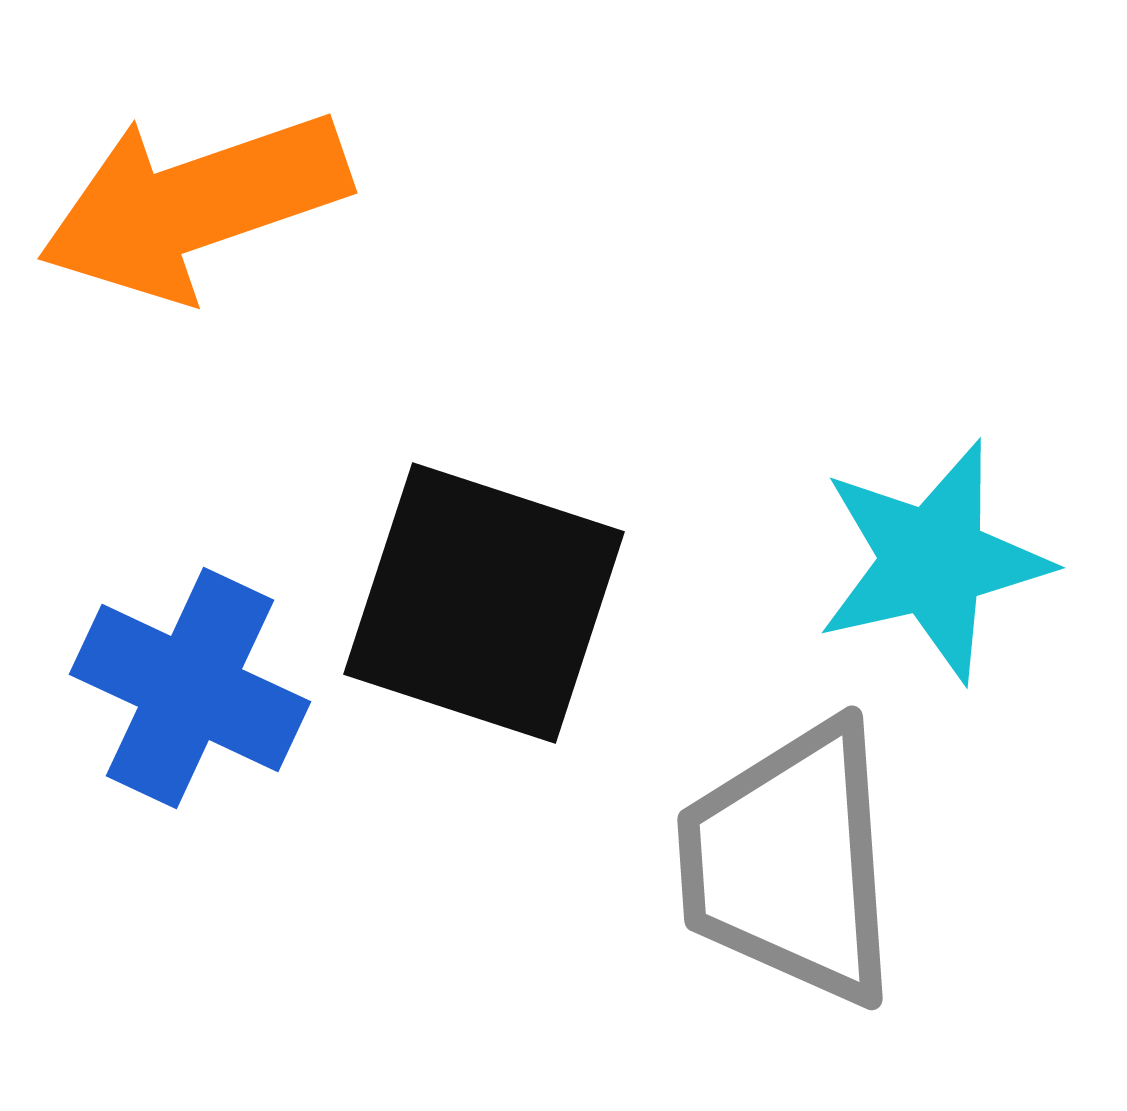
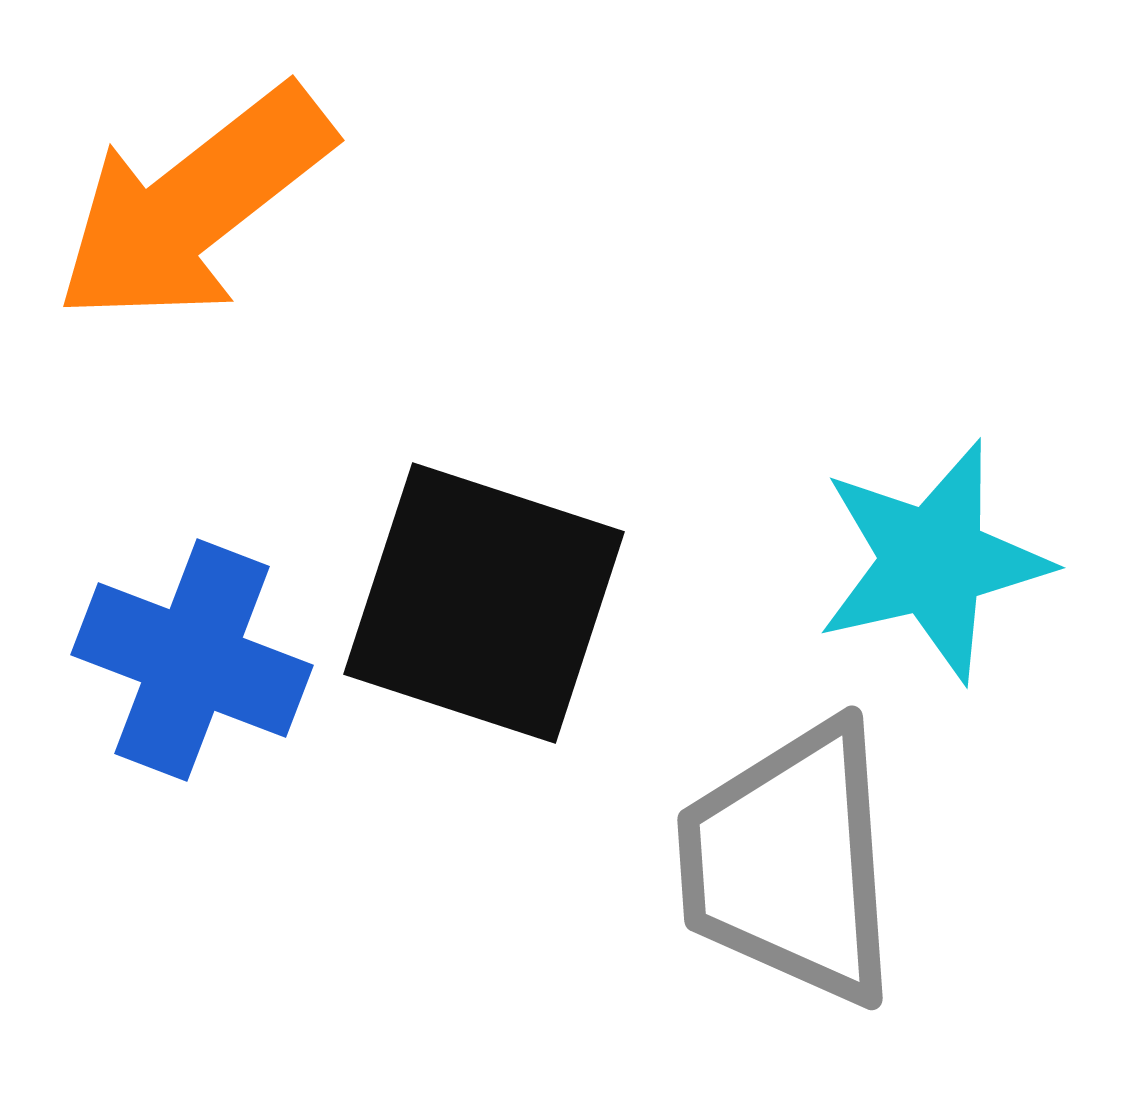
orange arrow: rotated 19 degrees counterclockwise
blue cross: moved 2 px right, 28 px up; rotated 4 degrees counterclockwise
